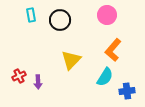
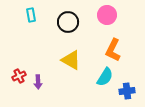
black circle: moved 8 px right, 2 px down
orange L-shape: rotated 15 degrees counterclockwise
yellow triangle: rotated 45 degrees counterclockwise
